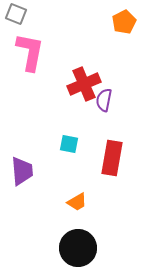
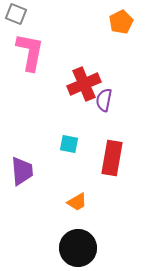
orange pentagon: moved 3 px left
